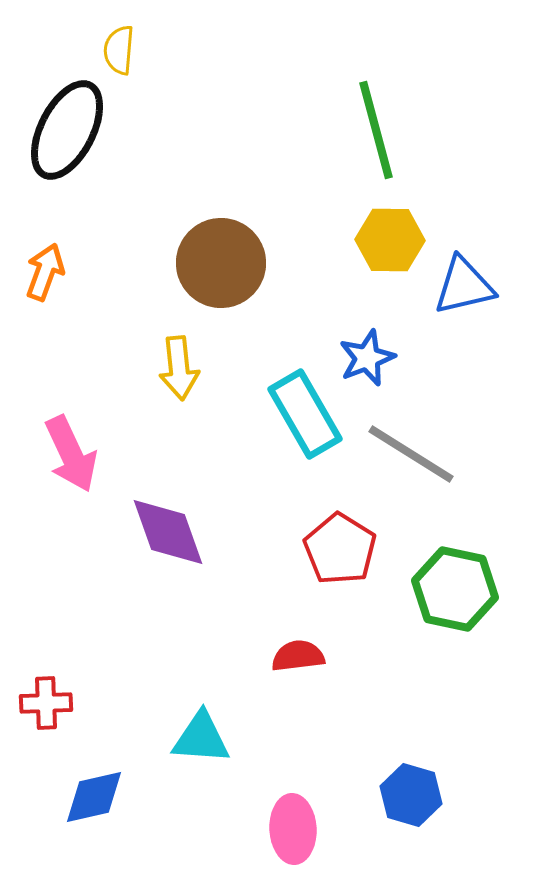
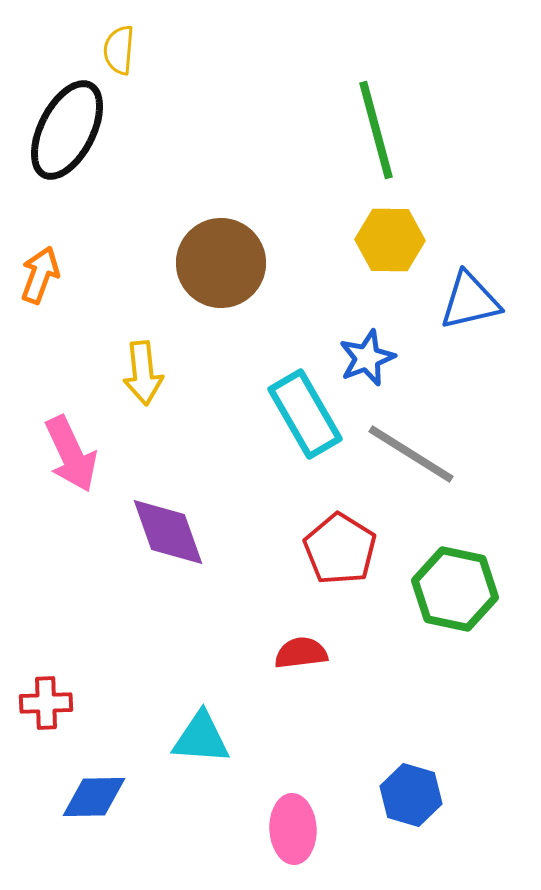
orange arrow: moved 5 px left, 3 px down
blue triangle: moved 6 px right, 15 px down
yellow arrow: moved 36 px left, 5 px down
red semicircle: moved 3 px right, 3 px up
blue diamond: rotated 12 degrees clockwise
